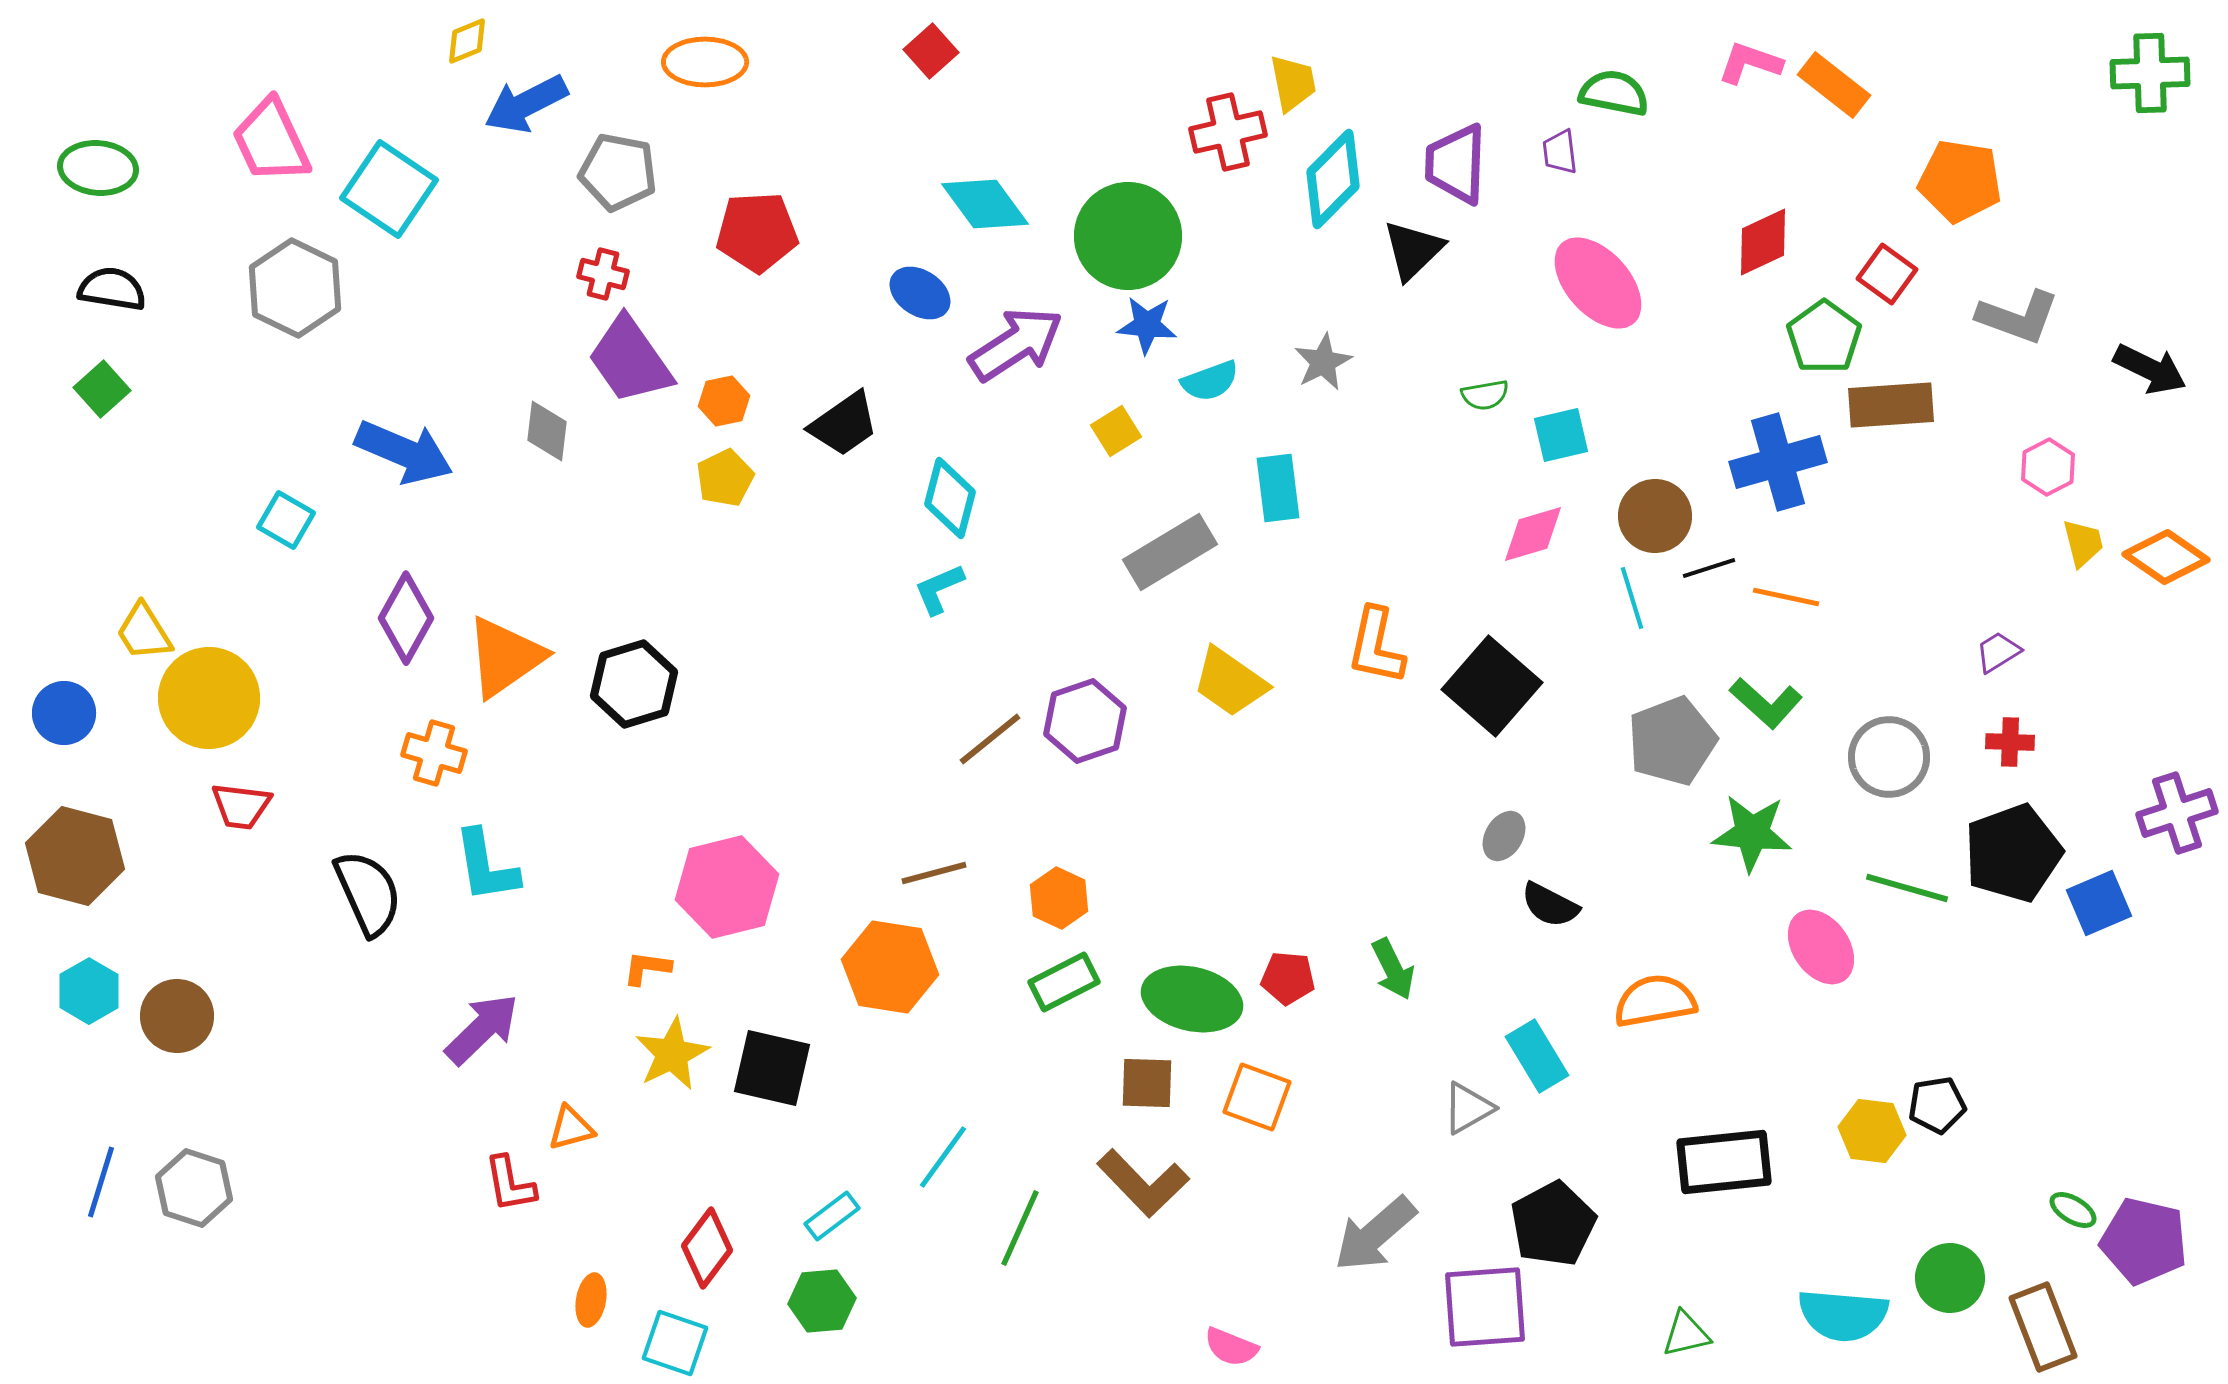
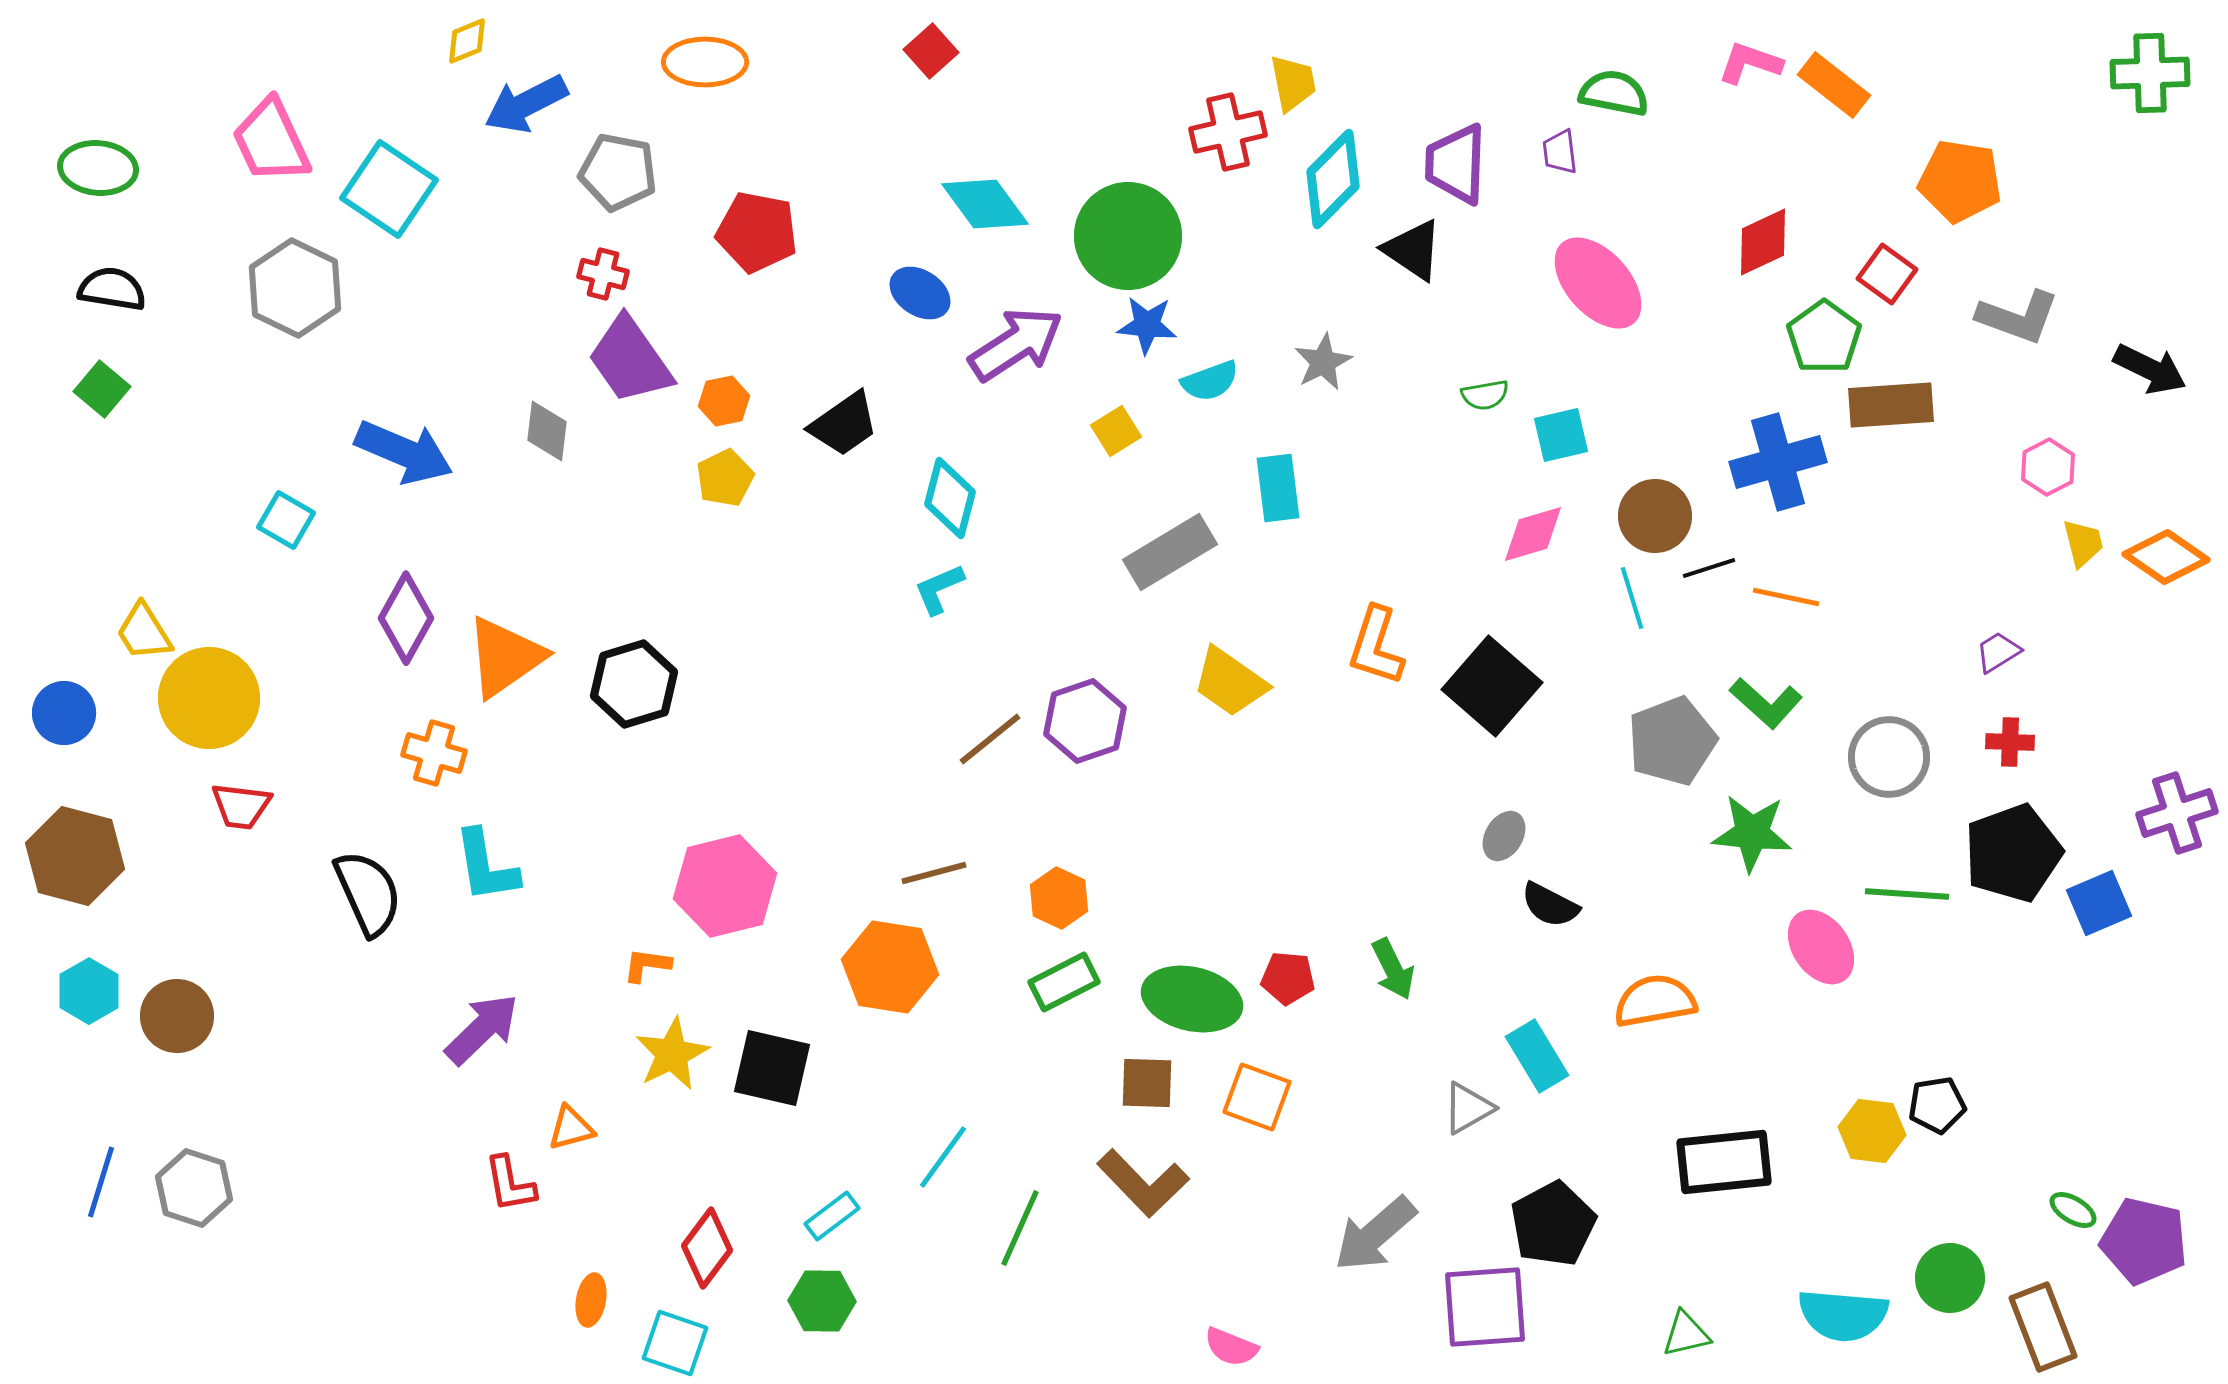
red pentagon at (757, 232): rotated 14 degrees clockwise
black triangle at (1413, 250): rotated 42 degrees counterclockwise
green square at (102, 389): rotated 8 degrees counterclockwise
orange L-shape at (1376, 646): rotated 6 degrees clockwise
pink hexagon at (727, 887): moved 2 px left, 1 px up
green line at (1907, 888): moved 6 px down; rotated 12 degrees counterclockwise
orange L-shape at (647, 968): moved 3 px up
green hexagon at (822, 1301): rotated 6 degrees clockwise
